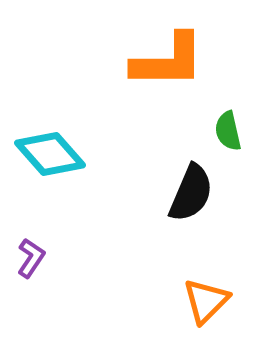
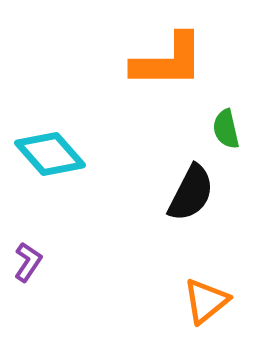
green semicircle: moved 2 px left, 2 px up
black semicircle: rotated 4 degrees clockwise
purple L-shape: moved 3 px left, 4 px down
orange triangle: rotated 6 degrees clockwise
